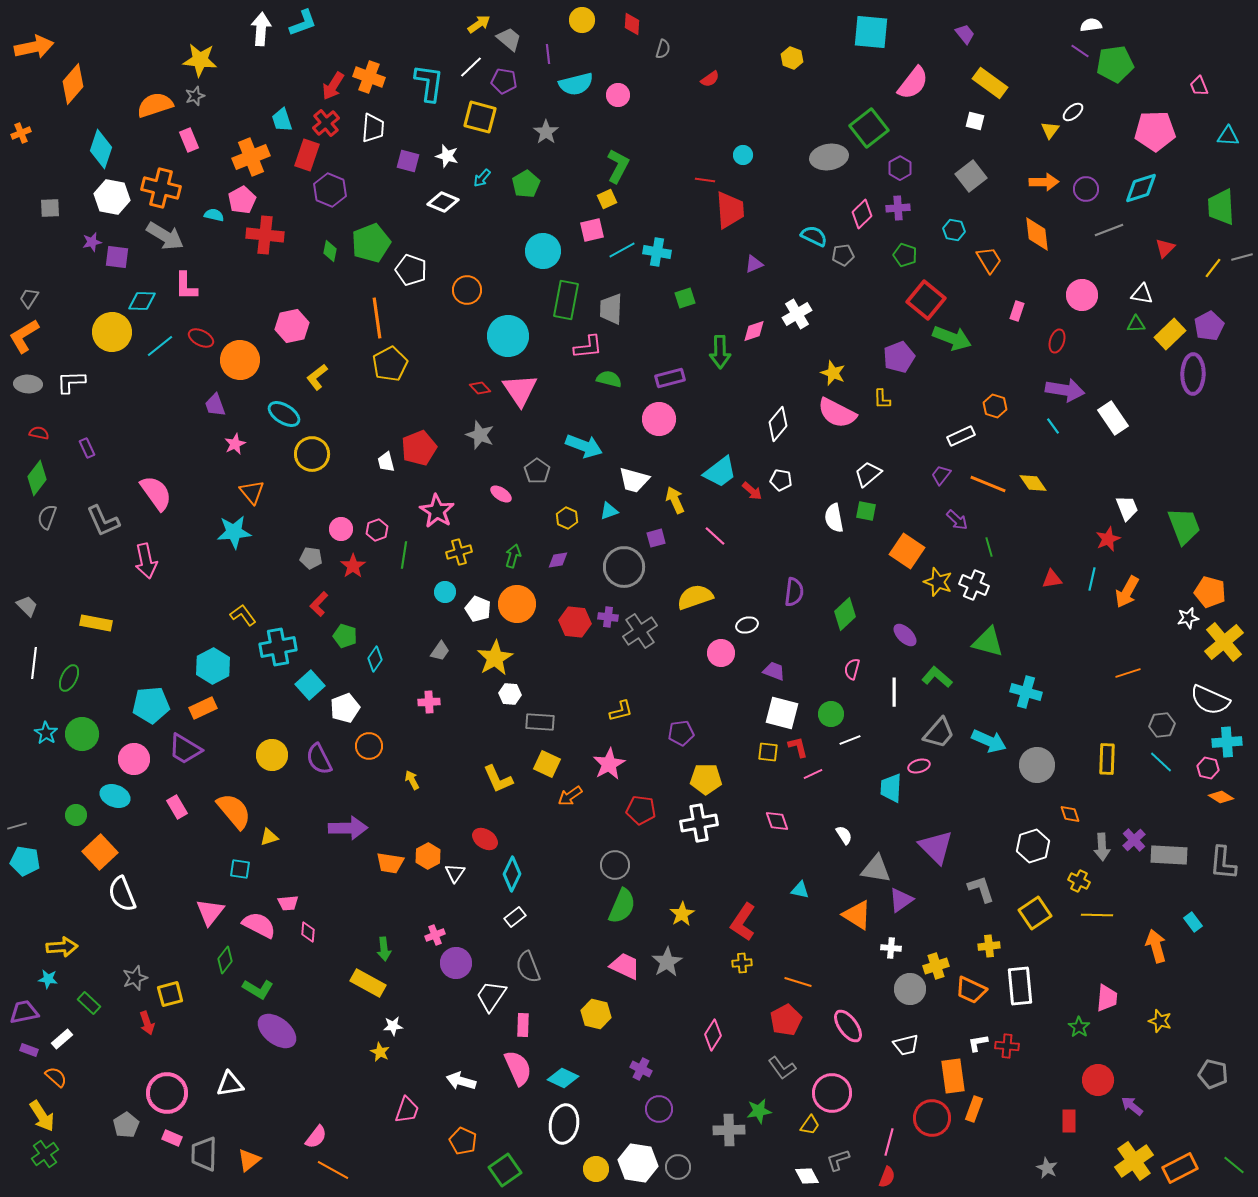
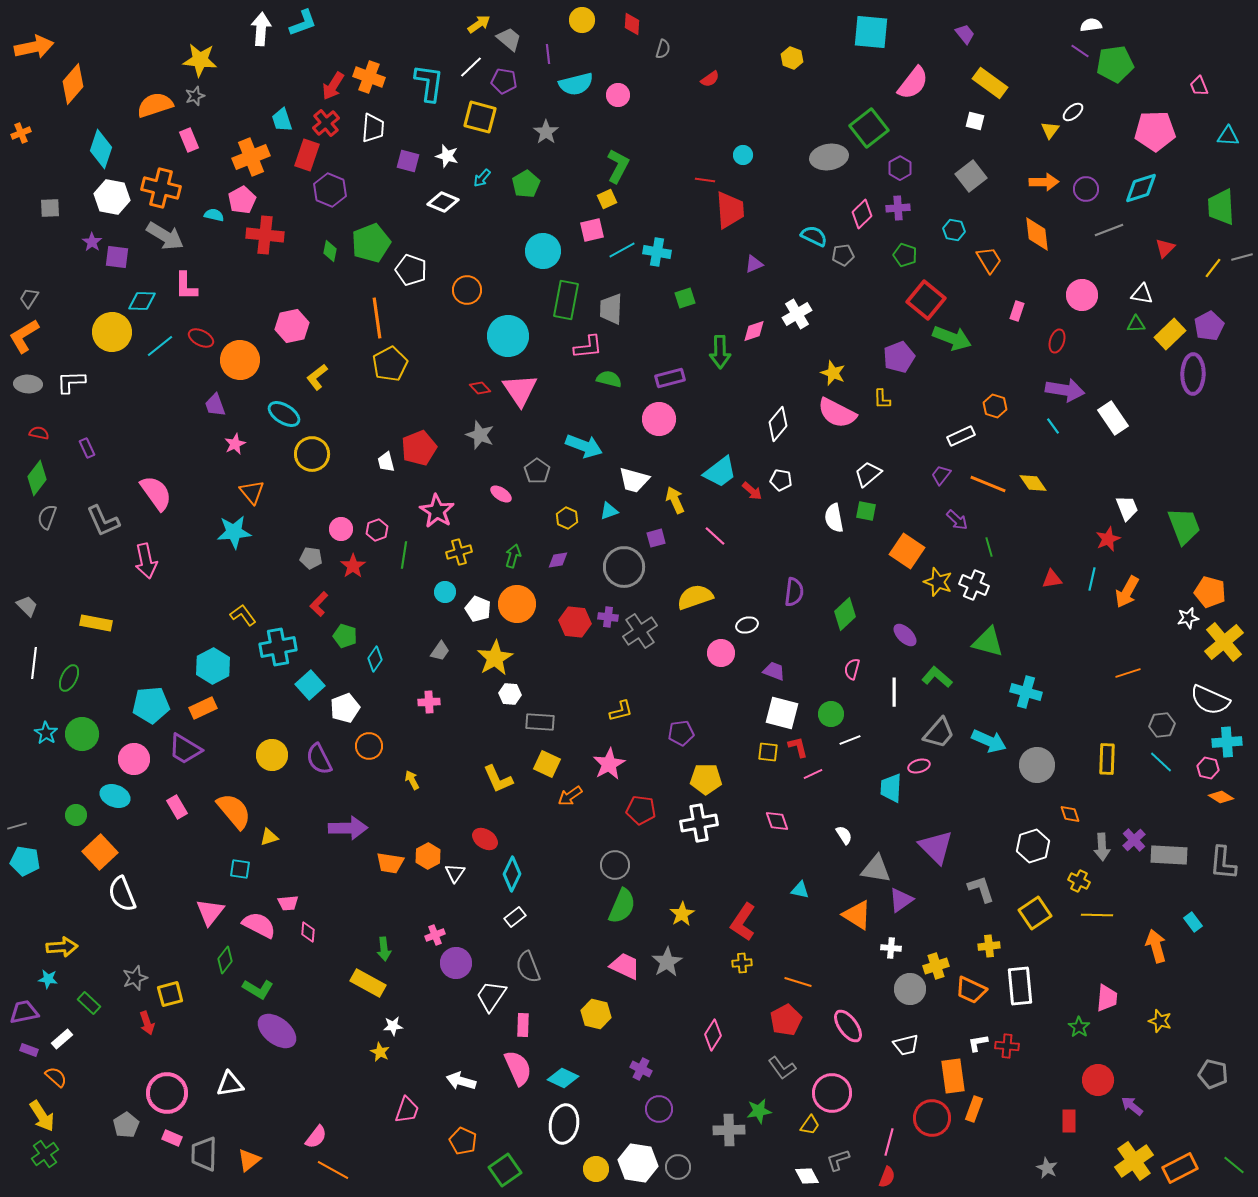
purple star at (92, 242): rotated 24 degrees counterclockwise
